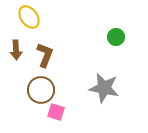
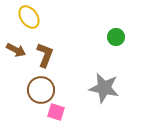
brown arrow: rotated 60 degrees counterclockwise
